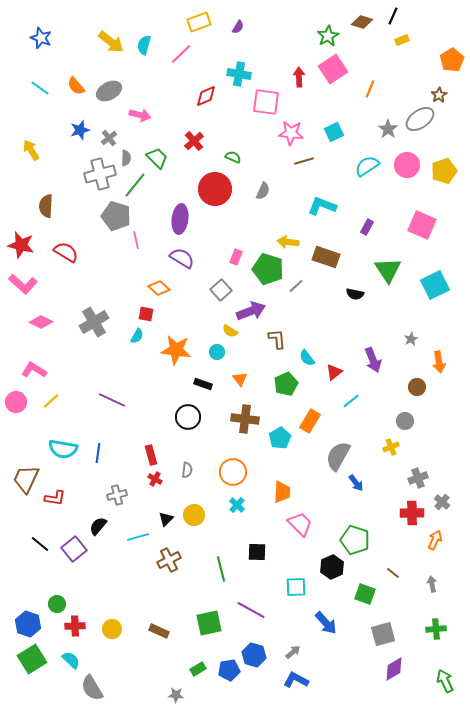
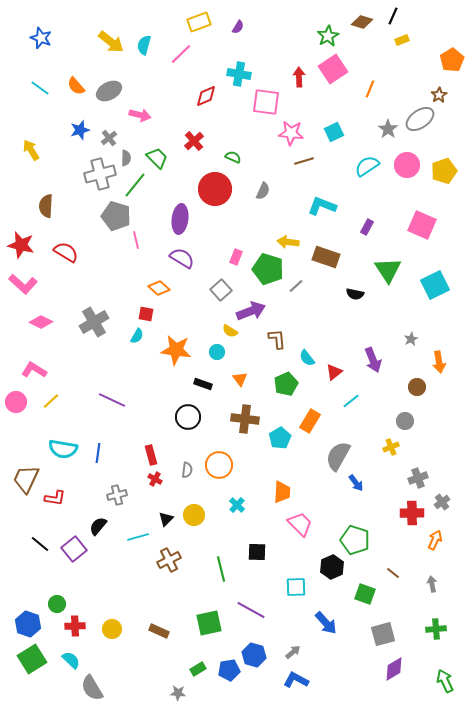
orange circle at (233, 472): moved 14 px left, 7 px up
gray cross at (442, 502): rotated 14 degrees clockwise
gray star at (176, 695): moved 2 px right, 2 px up
